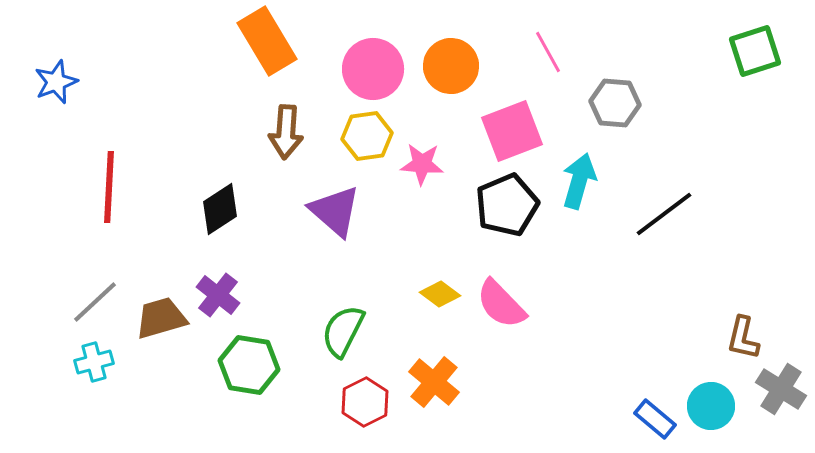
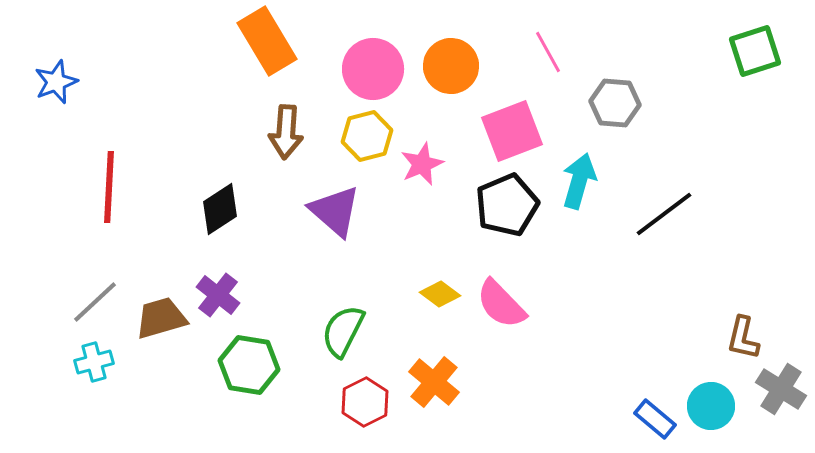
yellow hexagon: rotated 6 degrees counterclockwise
pink star: rotated 27 degrees counterclockwise
